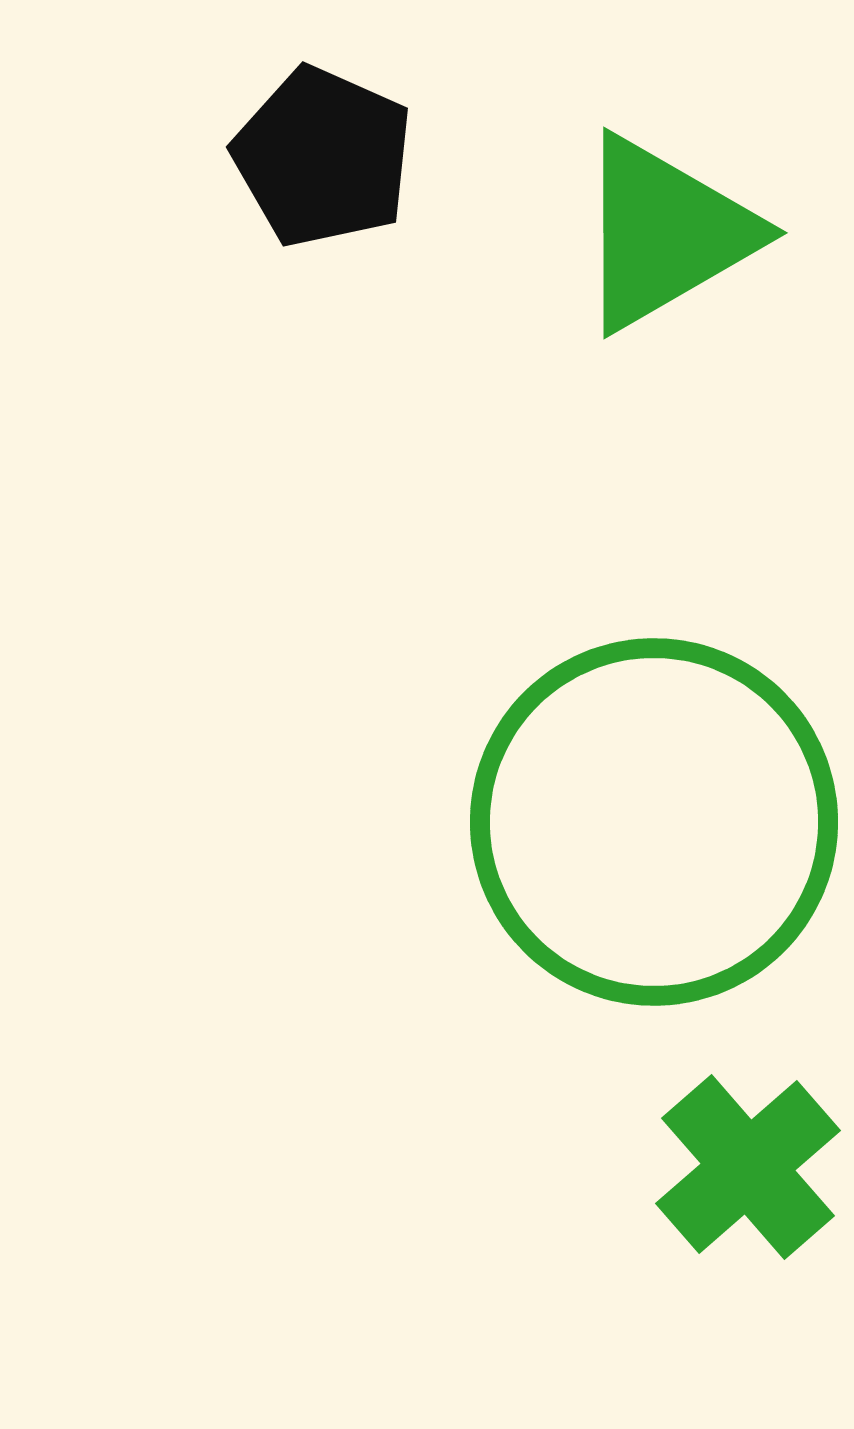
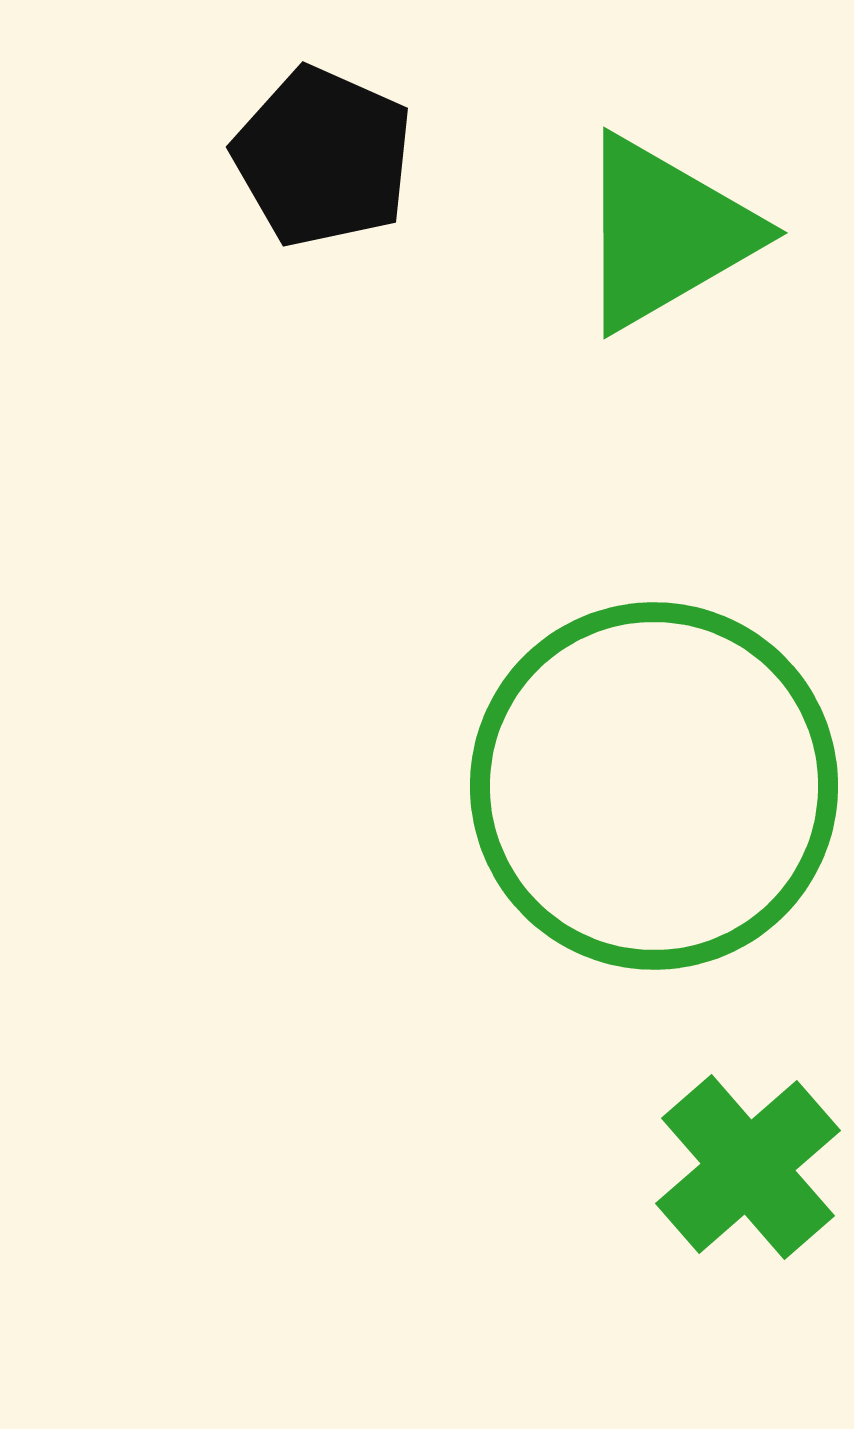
green circle: moved 36 px up
